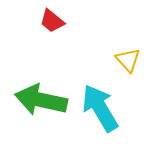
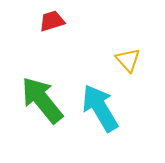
red trapezoid: rotated 124 degrees clockwise
green arrow: moved 1 px right; rotated 39 degrees clockwise
